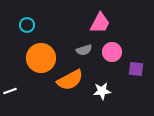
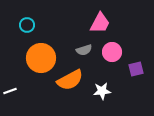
purple square: rotated 21 degrees counterclockwise
